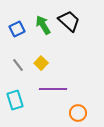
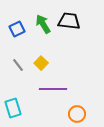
black trapezoid: rotated 35 degrees counterclockwise
green arrow: moved 1 px up
cyan rectangle: moved 2 px left, 8 px down
orange circle: moved 1 px left, 1 px down
